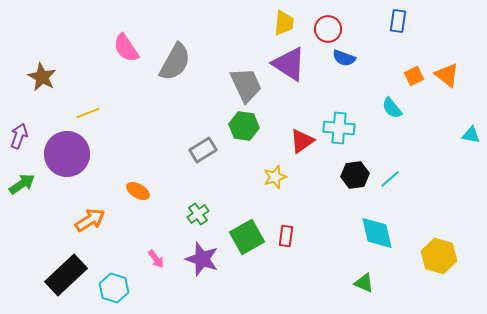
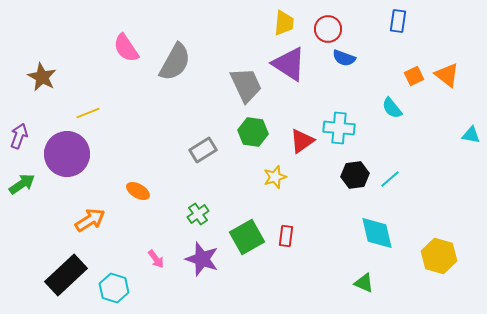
green hexagon: moved 9 px right, 6 px down
